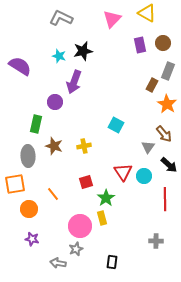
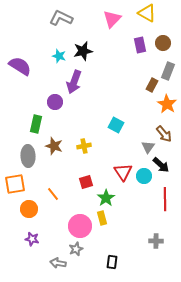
black arrow: moved 8 px left
